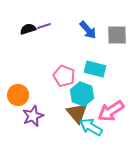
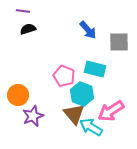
purple line: moved 21 px left, 15 px up; rotated 24 degrees clockwise
gray square: moved 2 px right, 7 px down
brown triangle: moved 3 px left, 1 px down
